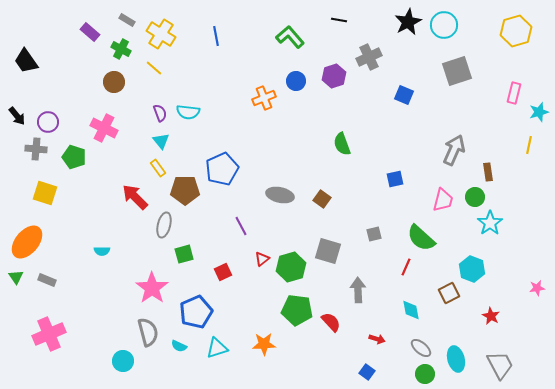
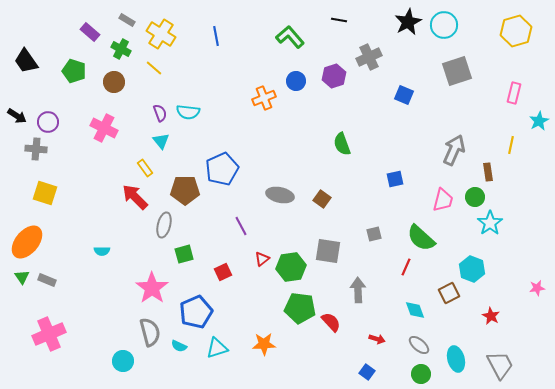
cyan star at (539, 112): moved 9 px down; rotated 12 degrees counterclockwise
black arrow at (17, 116): rotated 18 degrees counterclockwise
yellow line at (529, 145): moved 18 px left
green pentagon at (74, 157): moved 86 px up
yellow rectangle at (158, 168): moved 13 px left
gray square at (328, 251): rotated 8 degrees counterclockwise
green hexagon at (291, 267): rotated 8 degrees clockwise
green triangle at (16, 277): moved 6 px right
green pentagon at (297, 310): moved 3 px right, 2 px up
cyan diamond at (411, 310): moved 4 px right; rotated 10 degrees counterclockwise
gray semicircle at (148, 332): moved 2 px right
gray ellipse at (421, 348): moved 2 px left, 3 px up
green circle at (425, 374): moved 4 px left
